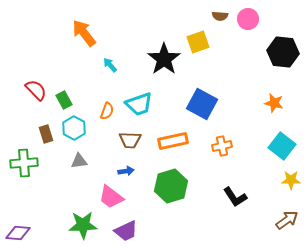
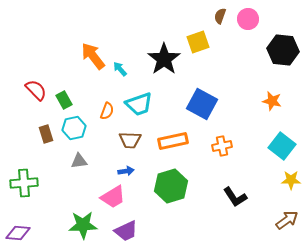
brown semicircle: rotated 105 degrees clockwise
orange arrow: moved 9 px right, 23 px down
black hexagon: moved 2 px up
cyan arrow: moved 10 px right, 4 px down
orange star: moved 2 px left, 2 px up
cyan hexagon: rotated 20 degrees clockwise
green cross: moved 20 px down
pink trapezoid: moved 2 px right; rotated 68 degrees counterclockwise
